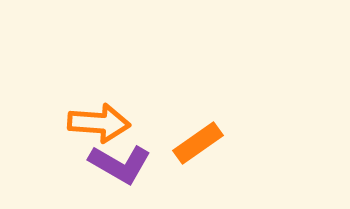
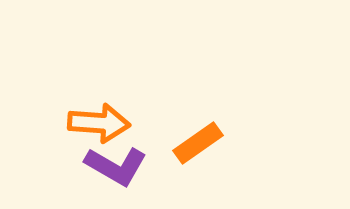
purple L-shape: moved 4 px left, 2 px down
